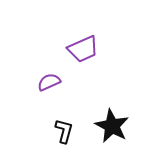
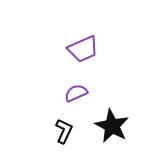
purple semicircle: moved 27 px right, 11 px down
black L-shape: rotated 10 degrees clockwise
